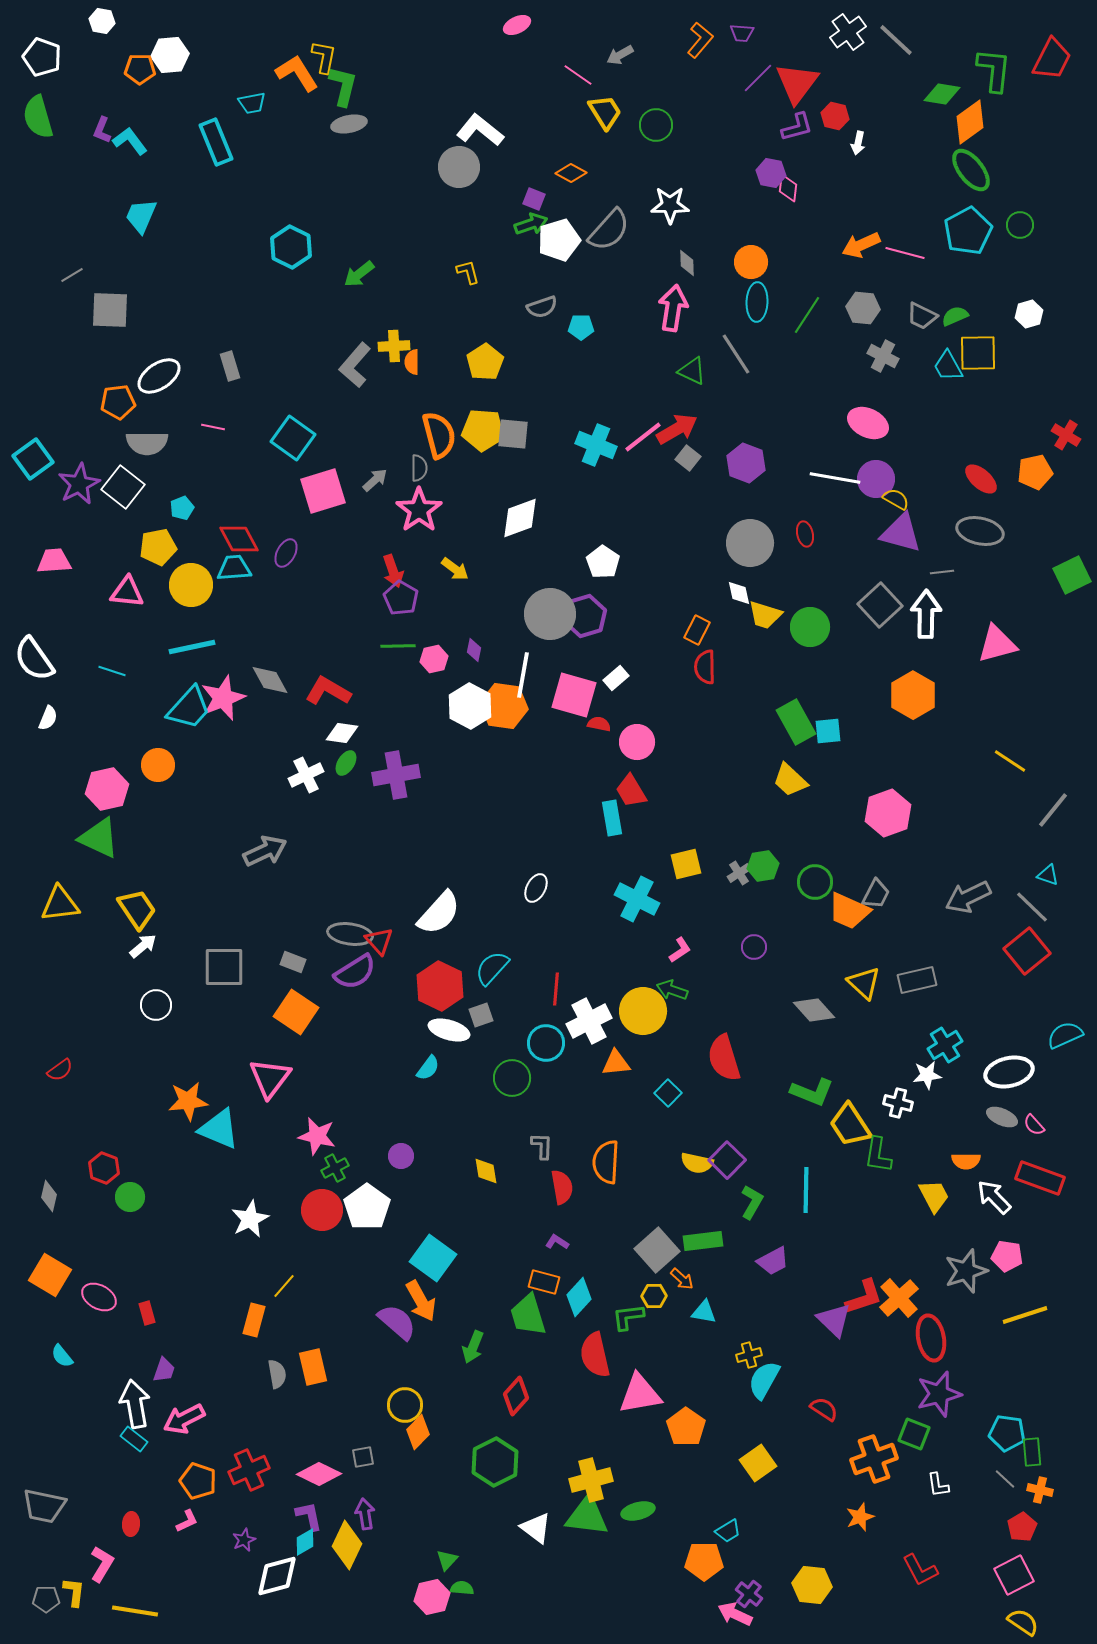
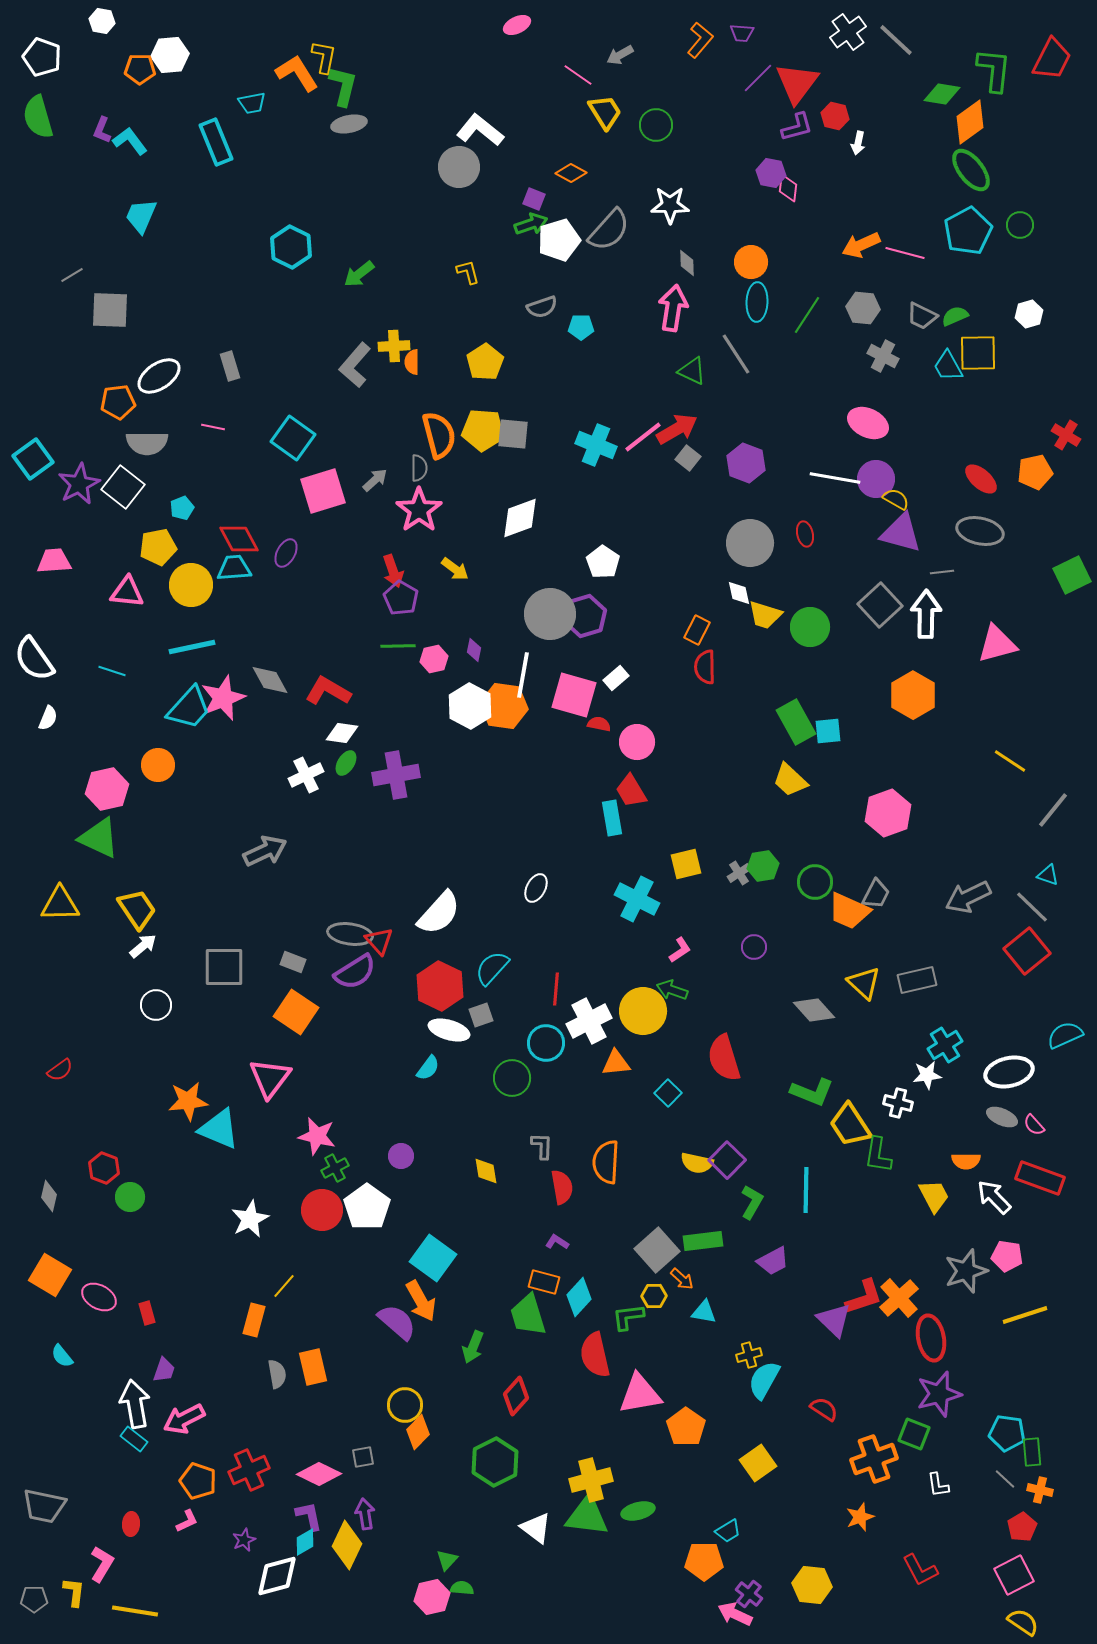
yellow triangle at (60, 904): rotated 6 degrees clockwise
gray pentagon at (46, 1599): moved 12 px left
